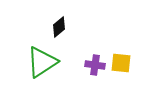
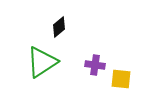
yellow square: moved 16 px down
